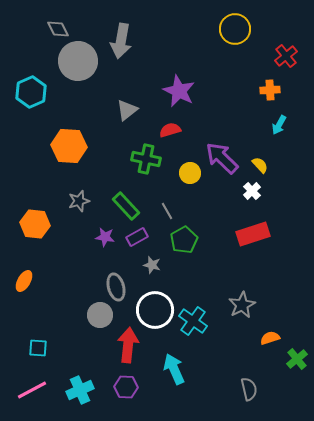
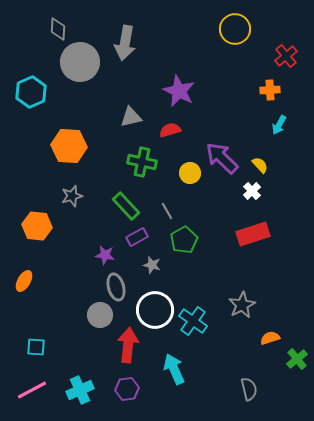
gray diamond at (58, 29): rotated 30 degrees clockwise
gray arrow at (121, 41): moved 4 px right, 2 px down
gray circle at (78, 61): moved 2 px right, 1 px down
gray triangle at (127, 110): moved 4 px right, 7 px down; rotated 25 degrees clockwise
green cross at (146, 159): moved 4 px left, 3 px down
gray star at (79, 201): moved 7 px left, 5 px up
orange hexagon at (35, 224): moved 2 px right, 2 px down
purple star at (105, 237): moved 18 px down
cyan square at (38, 348): moved 2 px left, 1 px up
purple hexagon at (126, 387): moved 1 px right, 2 px down; rotated 10 degrees counterclockwise
